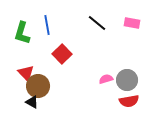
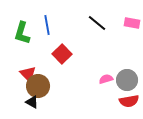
red triangle: moved 2 px right, 1 px down
